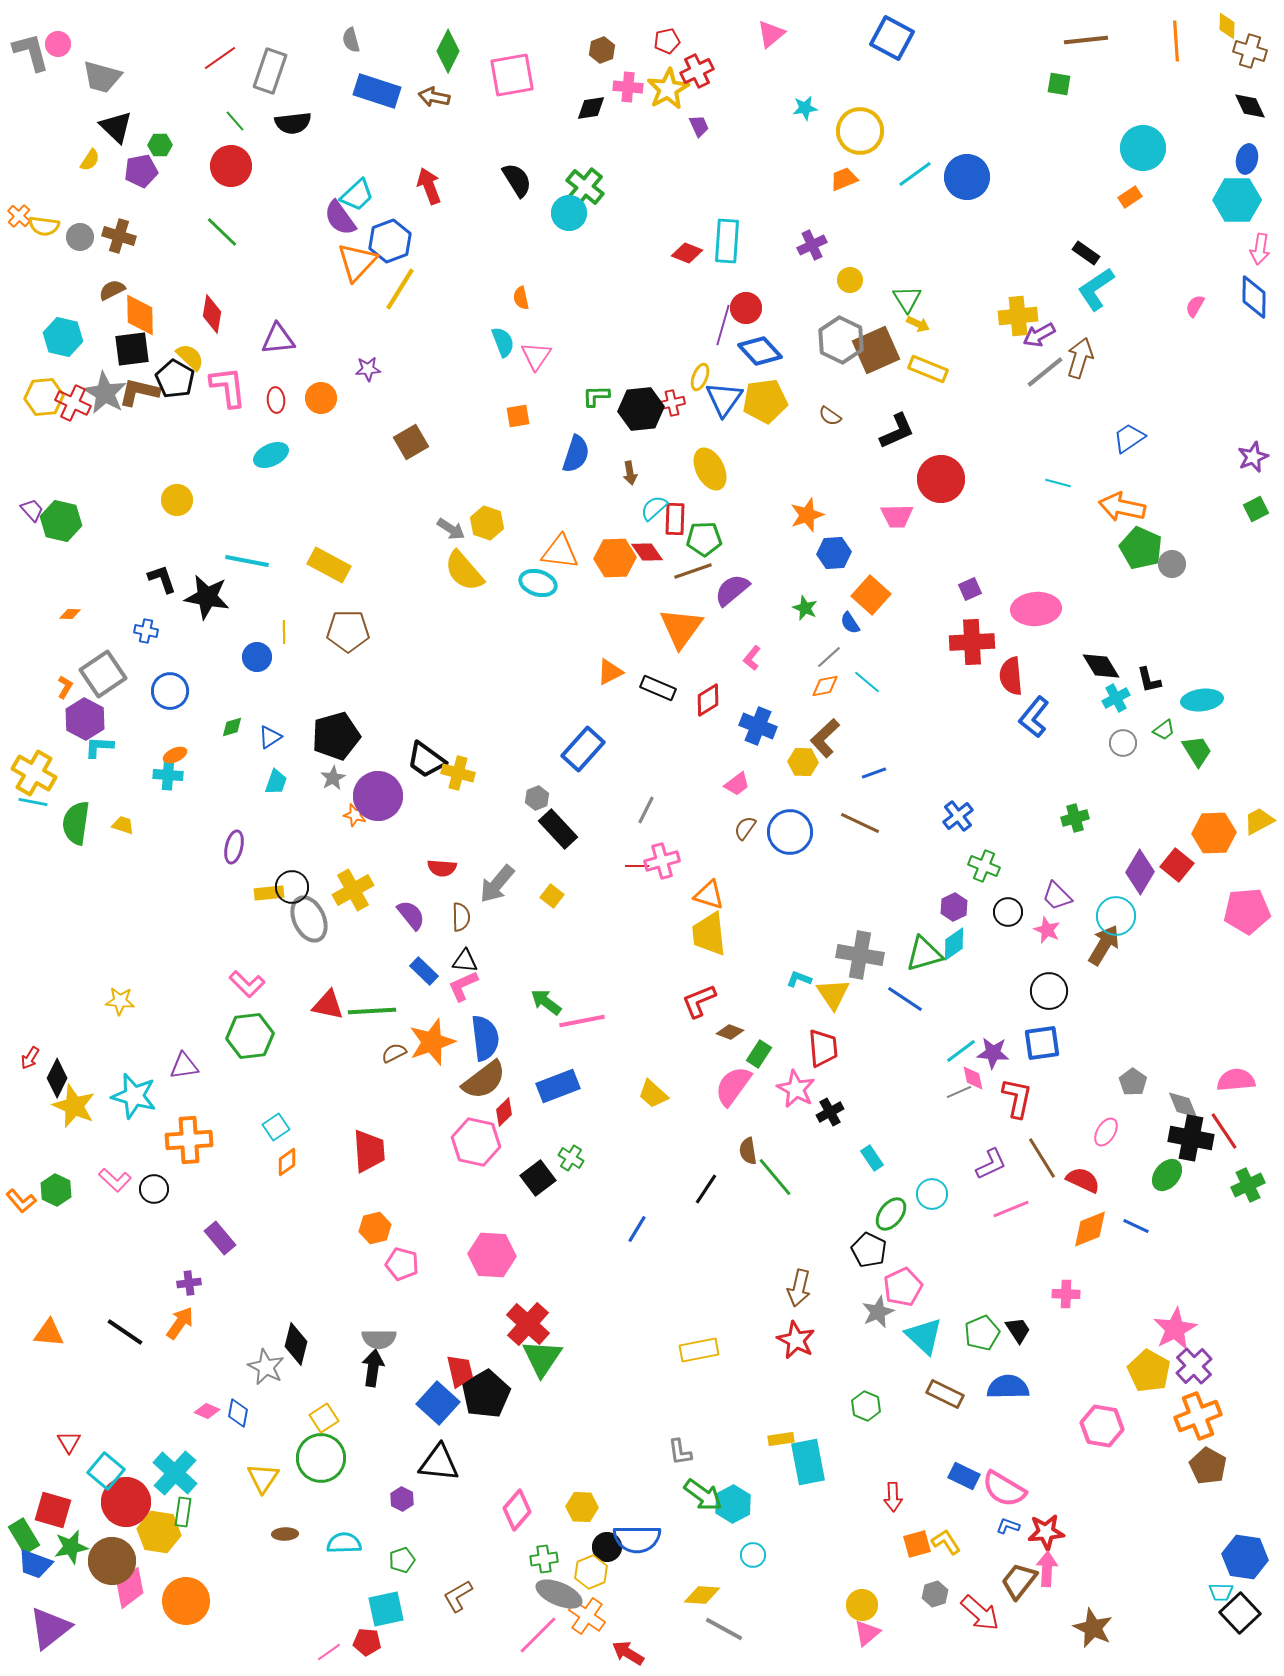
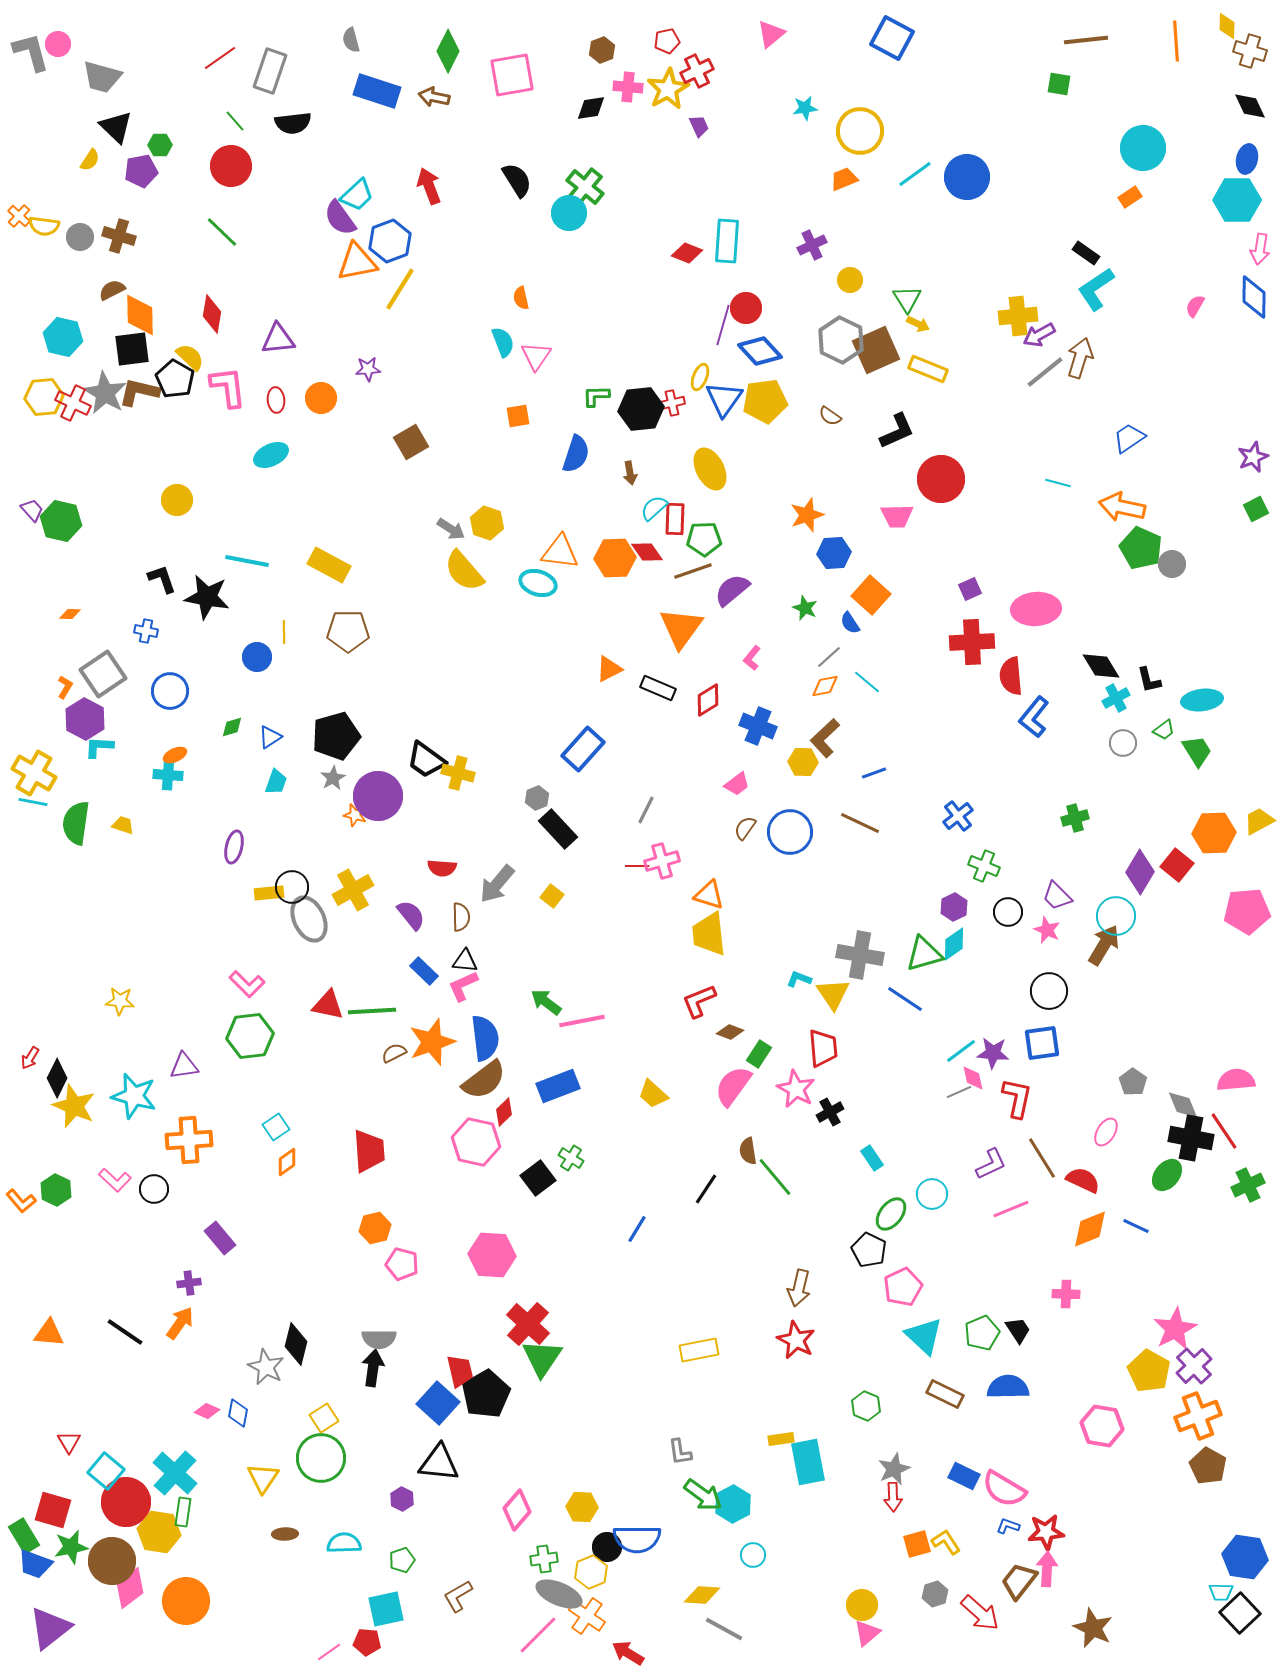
orange triangle at (357, 262): rotated 36 degrees clockwise
orange triangle at (610, 672): moved 1 px left, 3 px up
gray star at (878, 1312): moved 16 px right, 157 px down
